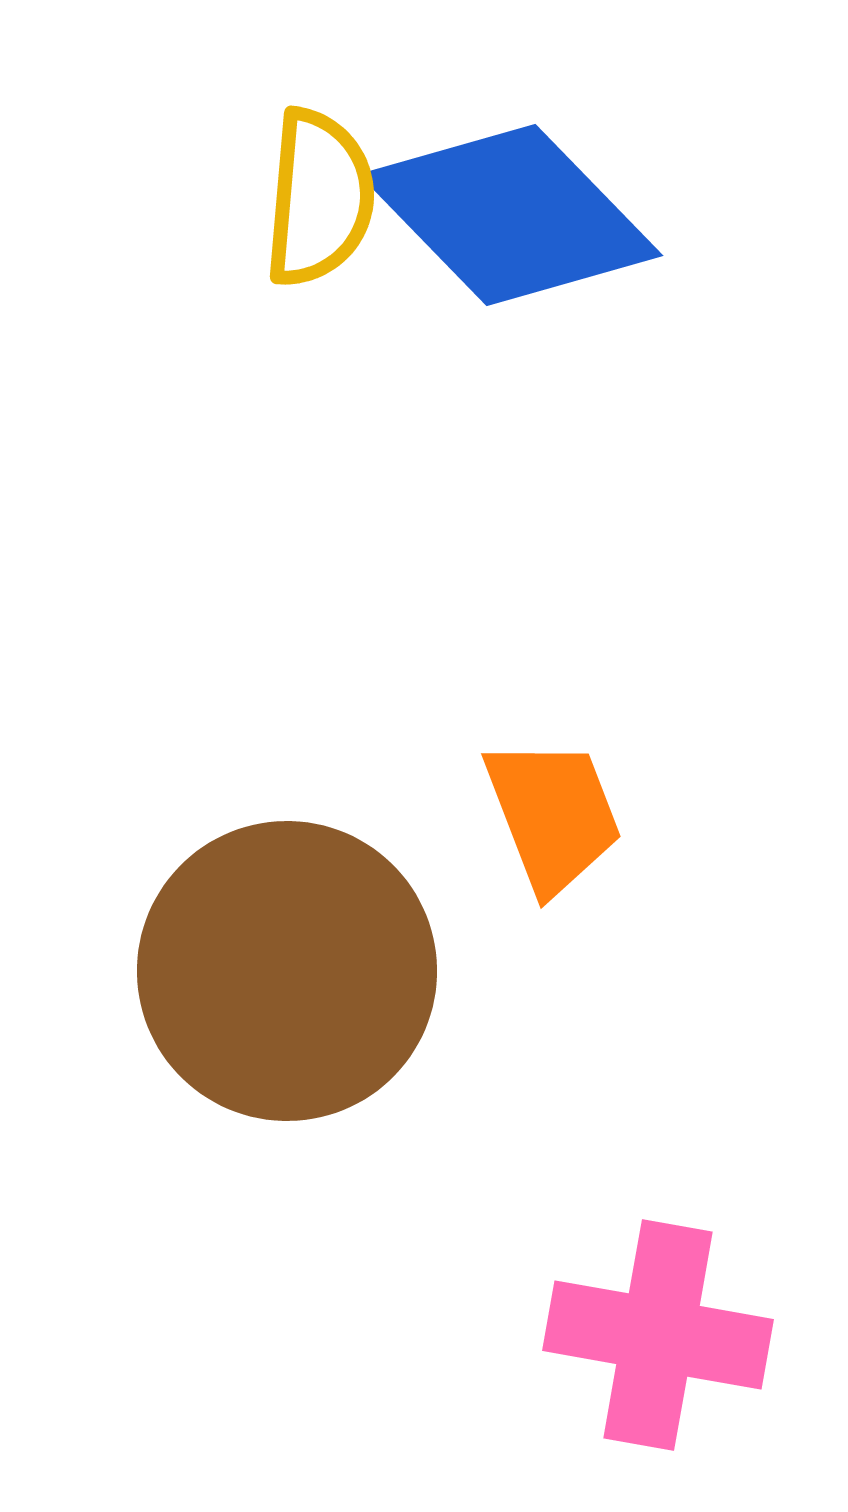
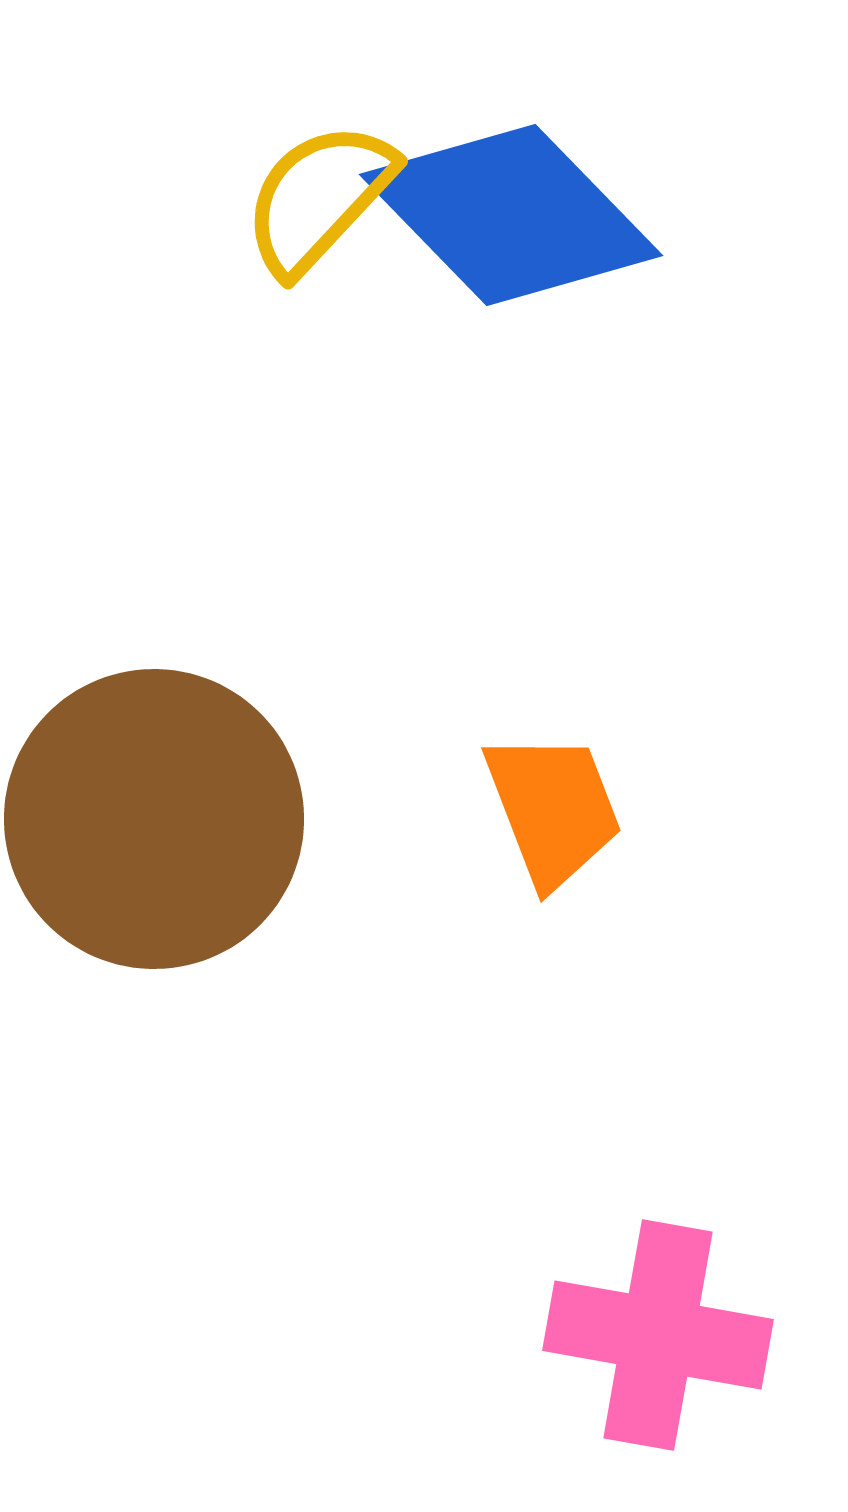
yellow semicircle: rotated 142 degrees counterclockwise
orange trapezoid: moved 6 px up
brown circle: moved 133 px left, 152 px up
